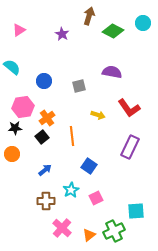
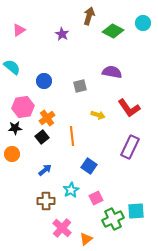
gray square: moved 1 px right
green cross: moved 1 px left, 12 px up
orange triangle: moved 3 px left, 4 px down
